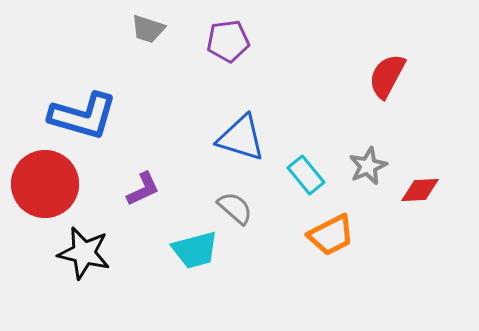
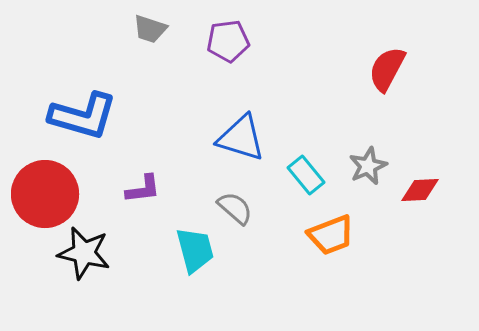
gray trapezoid: moved 2 px right
red semicircle: moved 7 px up
red circle: moved 10 px down
purple L-shape: rotated 18 degrees clockwise
orange trapezoid: rotated 6 degrees clockwise
cyan trapezoid: rotated 90 degrees counterclockwise
